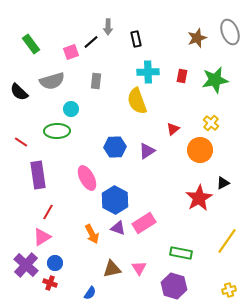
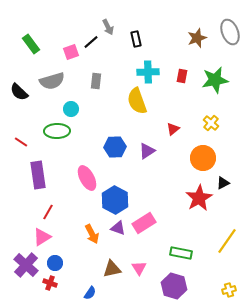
gray arrow at (108, 27): rotated 28 degrees counterclockwise
orange circle at (200, 150): moved 3 px right, 8 px down
